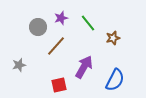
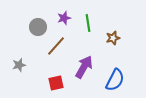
purple star: moved 3 px right
green line: rotated 30 degrees clockwise
red square: moved 3 px left, 2 px up
